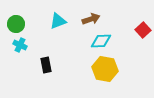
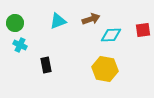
green circle: moved 1 px left, 1 px up
red square: rotated 35 degrees clockwise
cyan diamond: moved 10 px right, 6 px up
